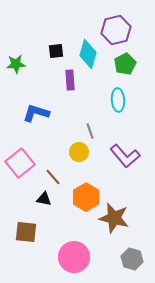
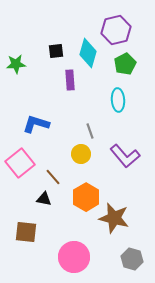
cyan diamond: moved 1 px up
blue L-shape: moved 11 px down
yellow circle: moved 2 px right, 2 px down
